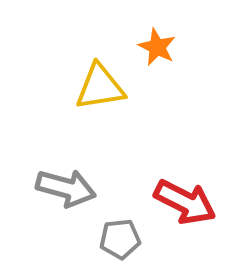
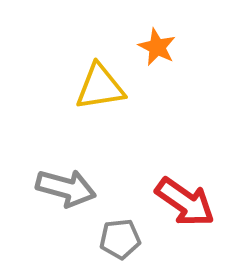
red arrow: rotated 8 degrees clockwise
